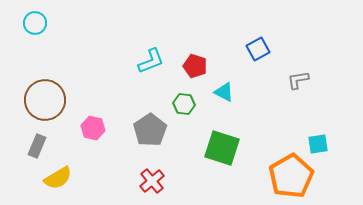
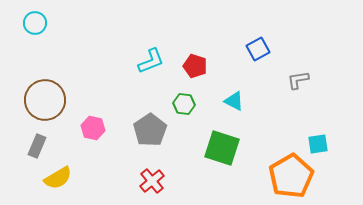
cyan triangle: moved 10 px right, 9 px down
